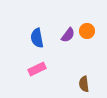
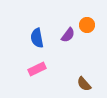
orange circle: moved 6 px up
brown semicircle: rotated 35 degrees counterclockwise
